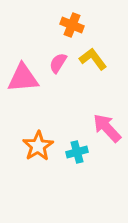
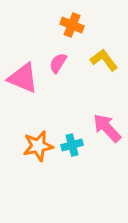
yellow L-shape: moved 11 px right, 1 px down
pink triangle: rotated 28 degrees clockwise
orange star: rotated 20 degrees clockwise
cyan cross: moved 5 px left, 7 px up
